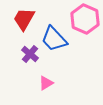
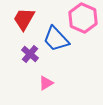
pink hexagon: moved 2 px left, 1 px up
blue trapezoid: moved 2 px right
